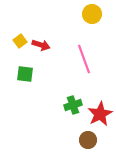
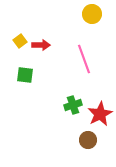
red arrow: rotated 18 degrees counterclockwise
green square: moved 1 px down
